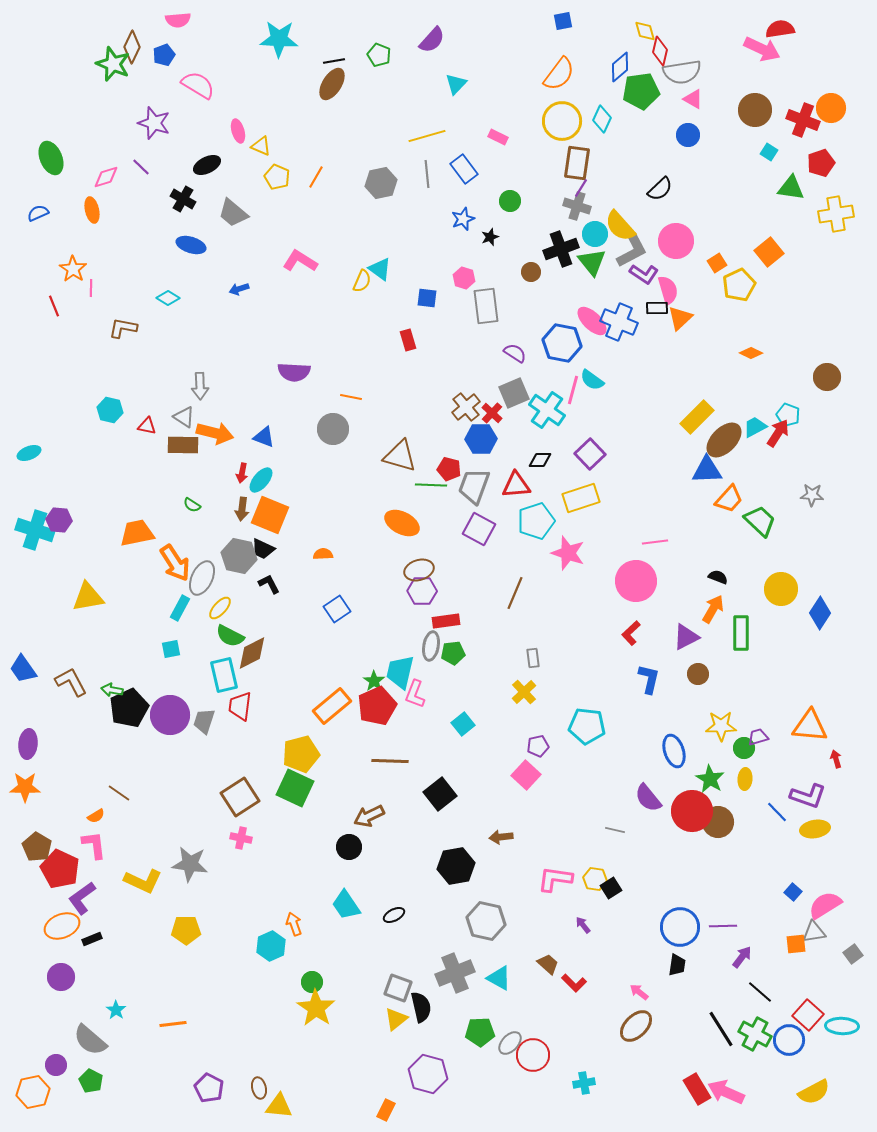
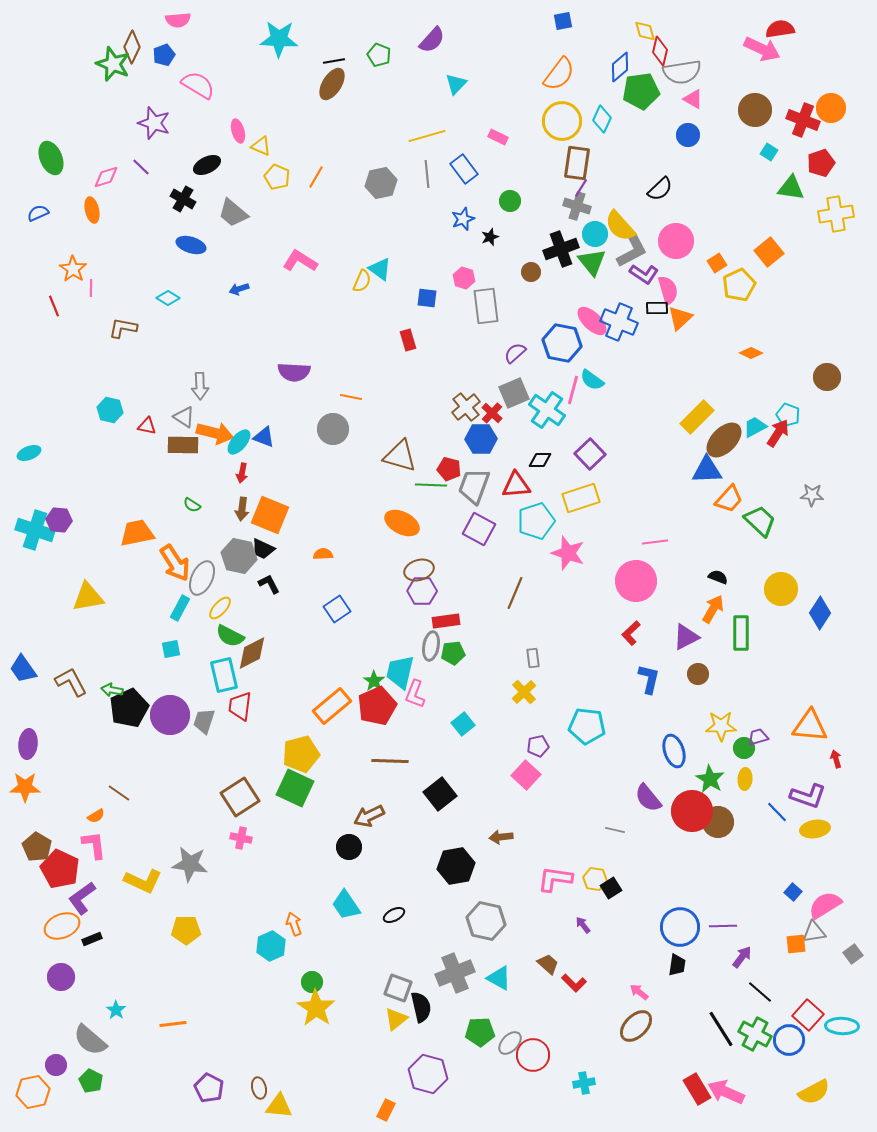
purple semicircle at (515, 353): rotated 75 degrees counterclockwise
cyan ellipse at (261, 480): moved 22 px left, 38 px up
